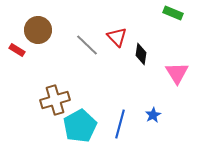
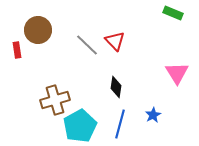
red triangle: moved 2 px left, 4 px down
red rectangle: rotated 49 degrees clockwise
black diamond: moved 25 px left, 33 px down
